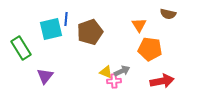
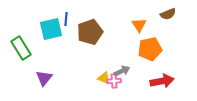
brown semicircle: rotated 35 degrees counterclockwise
orange pentagon: rotated 20 degrees counterclockwise
yellow triangle: moved 2 px left, 6 px down
purple triangle: moved 1 px left, 2 px down
